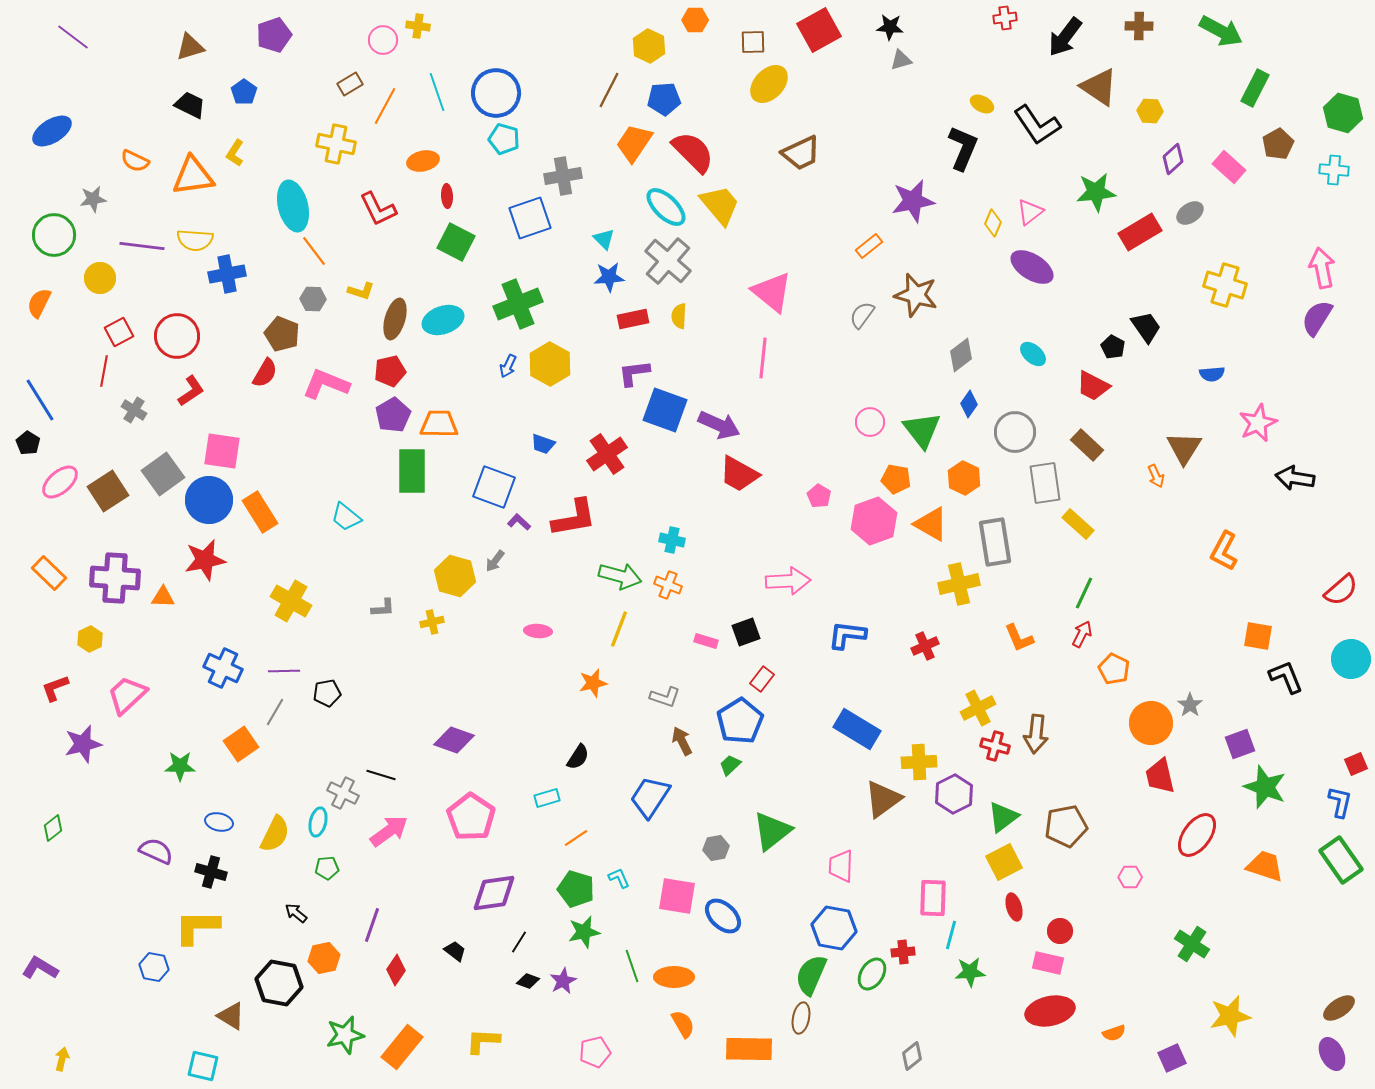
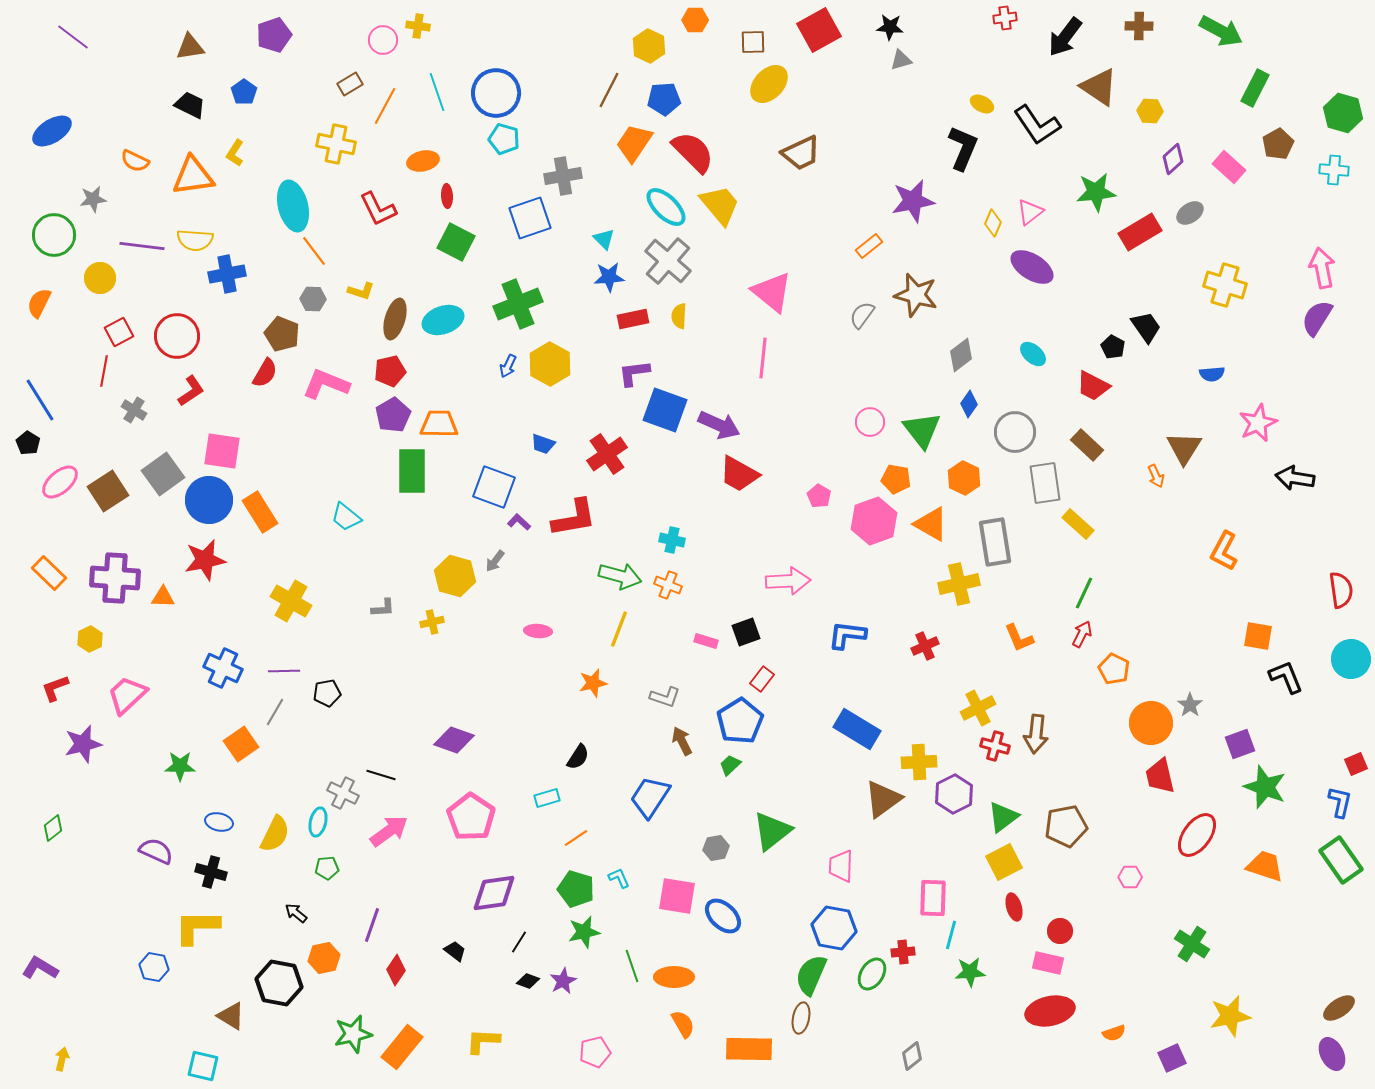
brown triangle at (190, 47): rotated 8 degrees clockwise
red semicircle at (1341, 590): rotated 57 degrees counterclockwise
green star at (345, 1035): moved 8 px right, 1 px up
